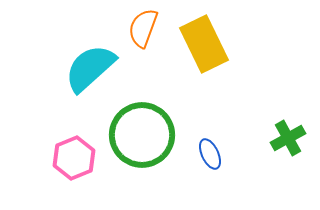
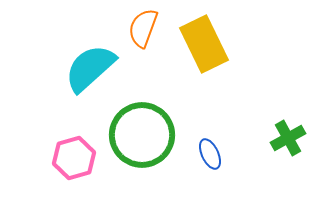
pink hexagon: rotated 6 degrees clockwise
